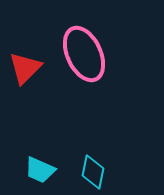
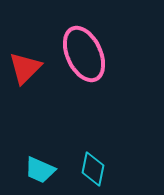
cyan diamond: moved 3 px up
